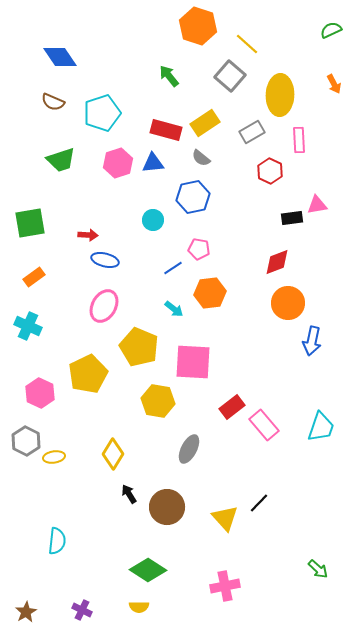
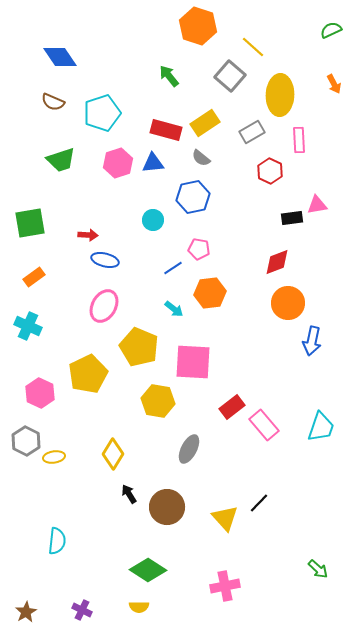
yellow line at (247, 44): moved 6 px right, 3 px down
